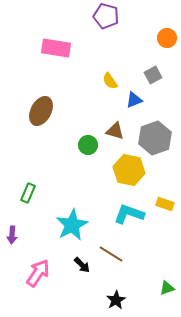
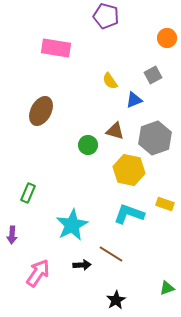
black arrow: rotated 48 degrees counterclockwise
